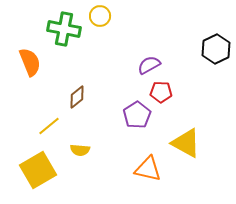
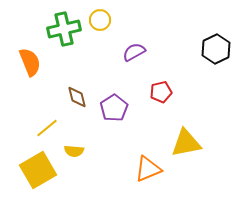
yellow circle: moved 4 px down
green cross: rotated 24 degrees counterclockwise
purple semicircle: moved 15 px left, 13 px up
red pentagon: rotated 15 degrees counterclockwise
brown diamond: rotated 65 degrees counterclockwise
purple pentagon: moved 23 px left, 7 px up
yellow line: moved 2 px left, 2 px down
yellow triangle: rotated 40 degrees counterclockwise
yellow semicircle: moved 6 px left, 1 px down
orange triangle: rotated 36 degrees counterclockwise
